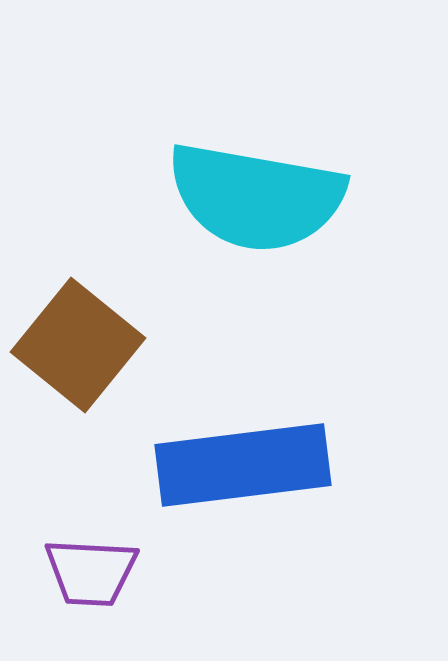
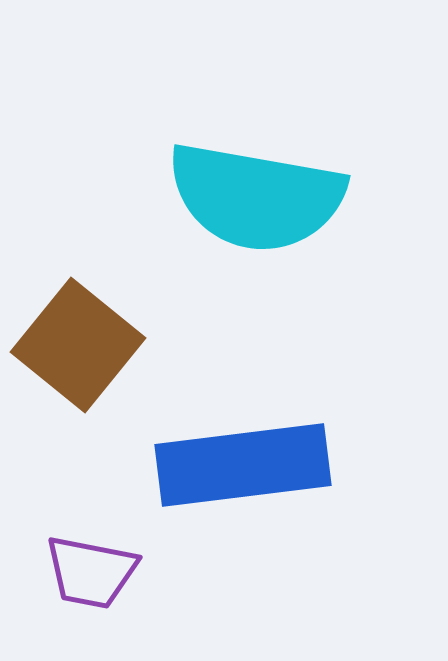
purple trapezoid: rotated 8 degrees clockwise
